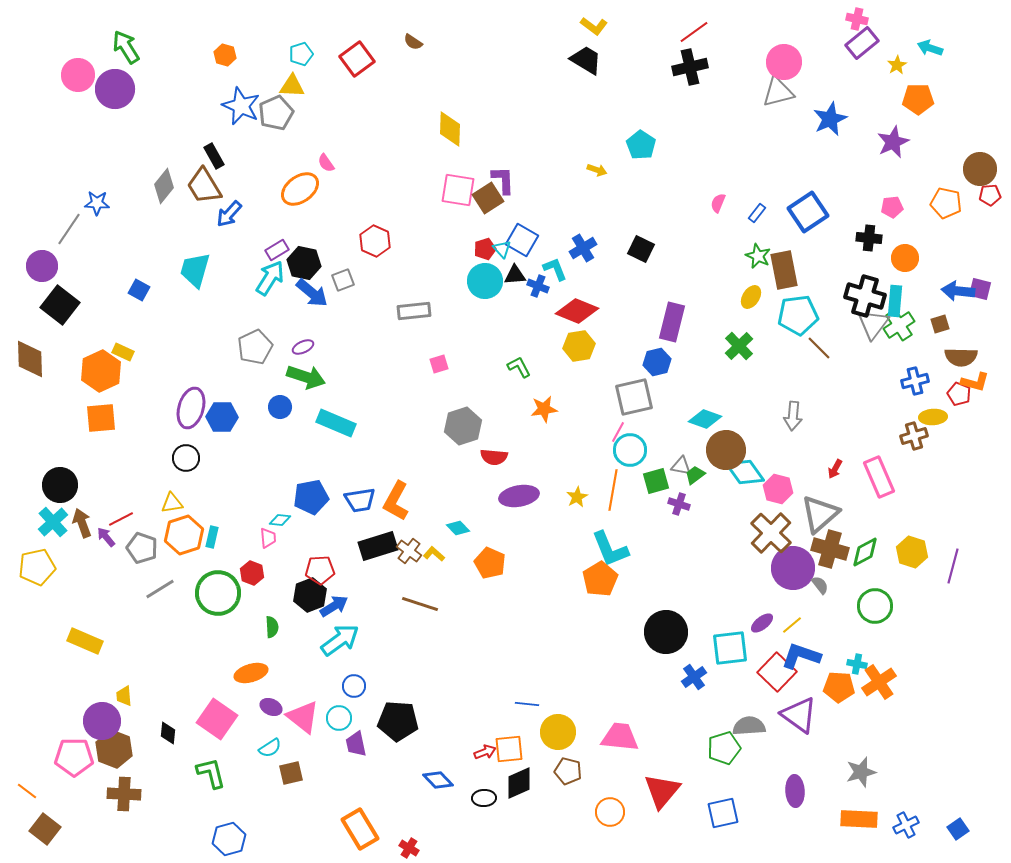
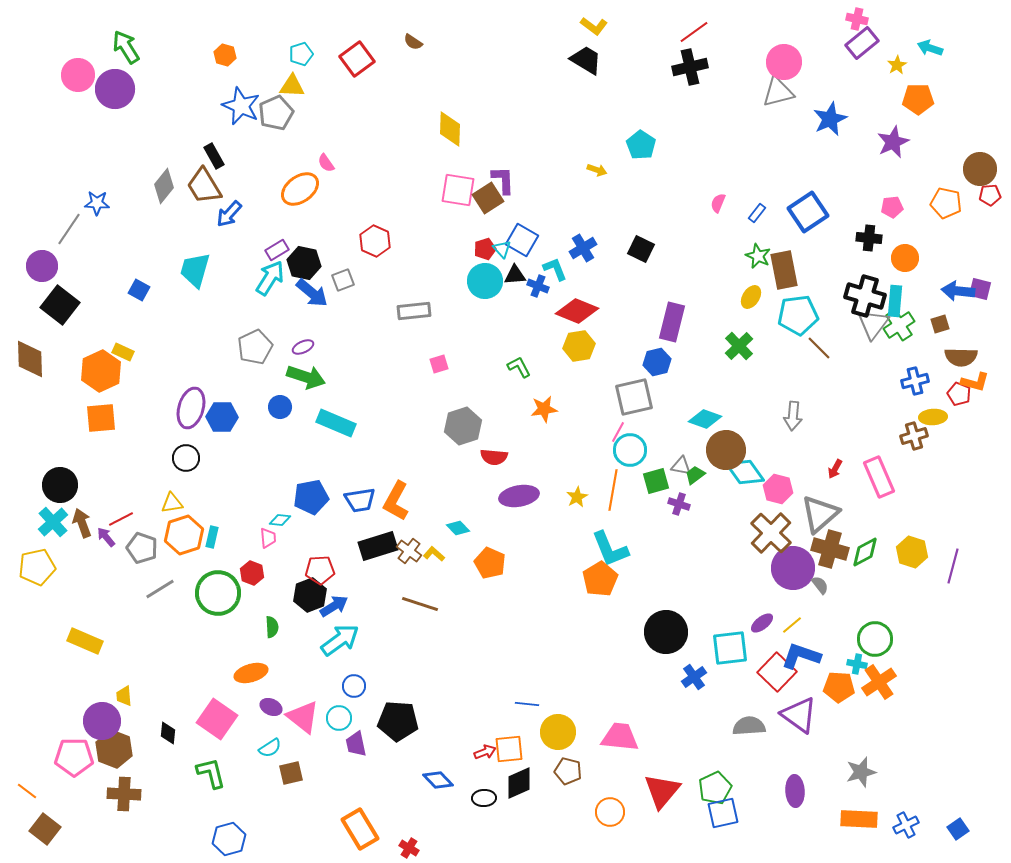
green circle at (875, 606): moved 33 px down
green pentagon at (724, 748): moved 9 px left, 40 px down; rotated 8 degrees counterclockwise
